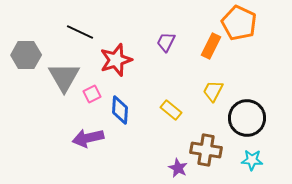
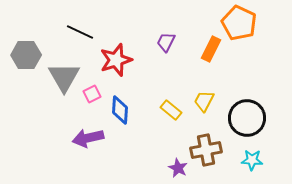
orange rectangle: moved 3 px down
yellow trapezoid: moved 9 px left, 10 px down
brown cross: rotated 20 degrees counterclockwise
